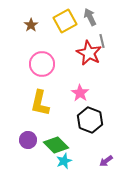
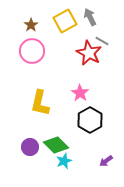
gray line: rotated 48 degrees counterclockwise
pink circle: moved 10 px left, 13 px up
black hexagon: rotated 10 degrees clockwise
purple circle: moved 2 px right, 7 px down
